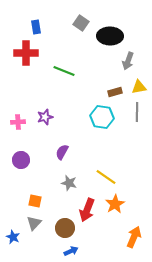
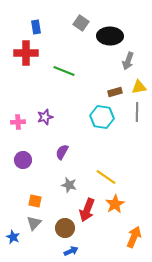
purple circle: moved 2 px right
gray star: moved 2 px down
